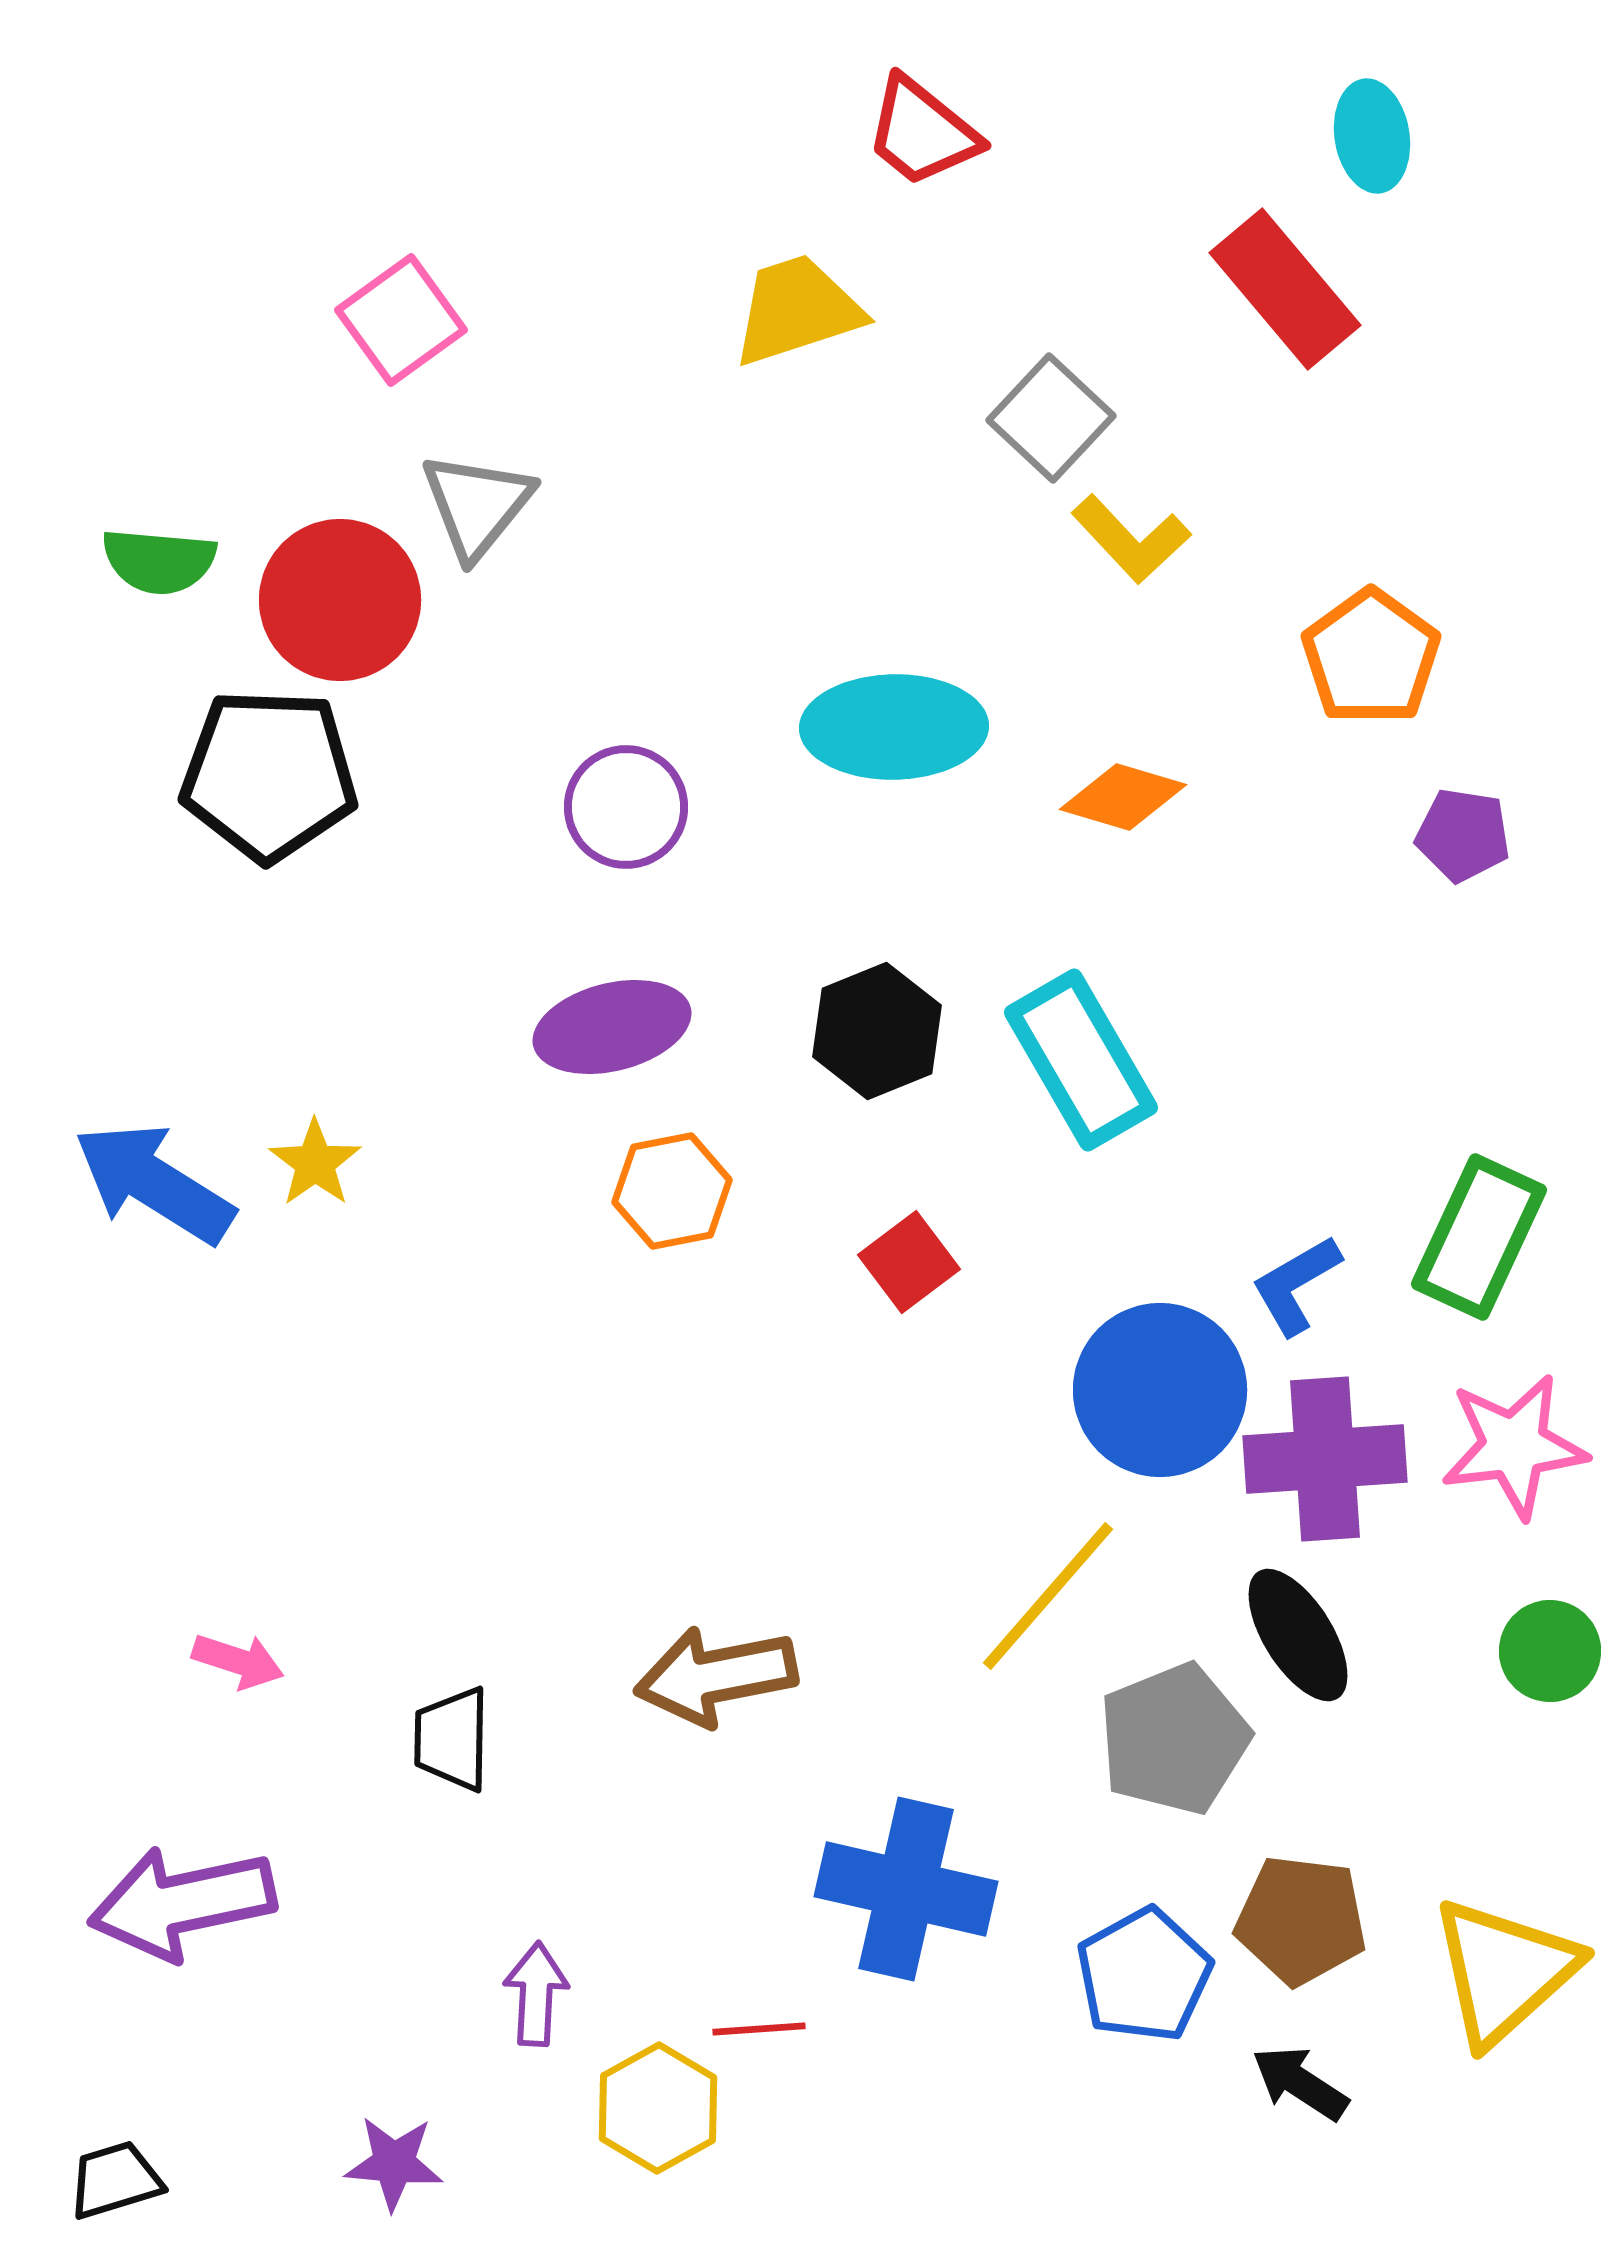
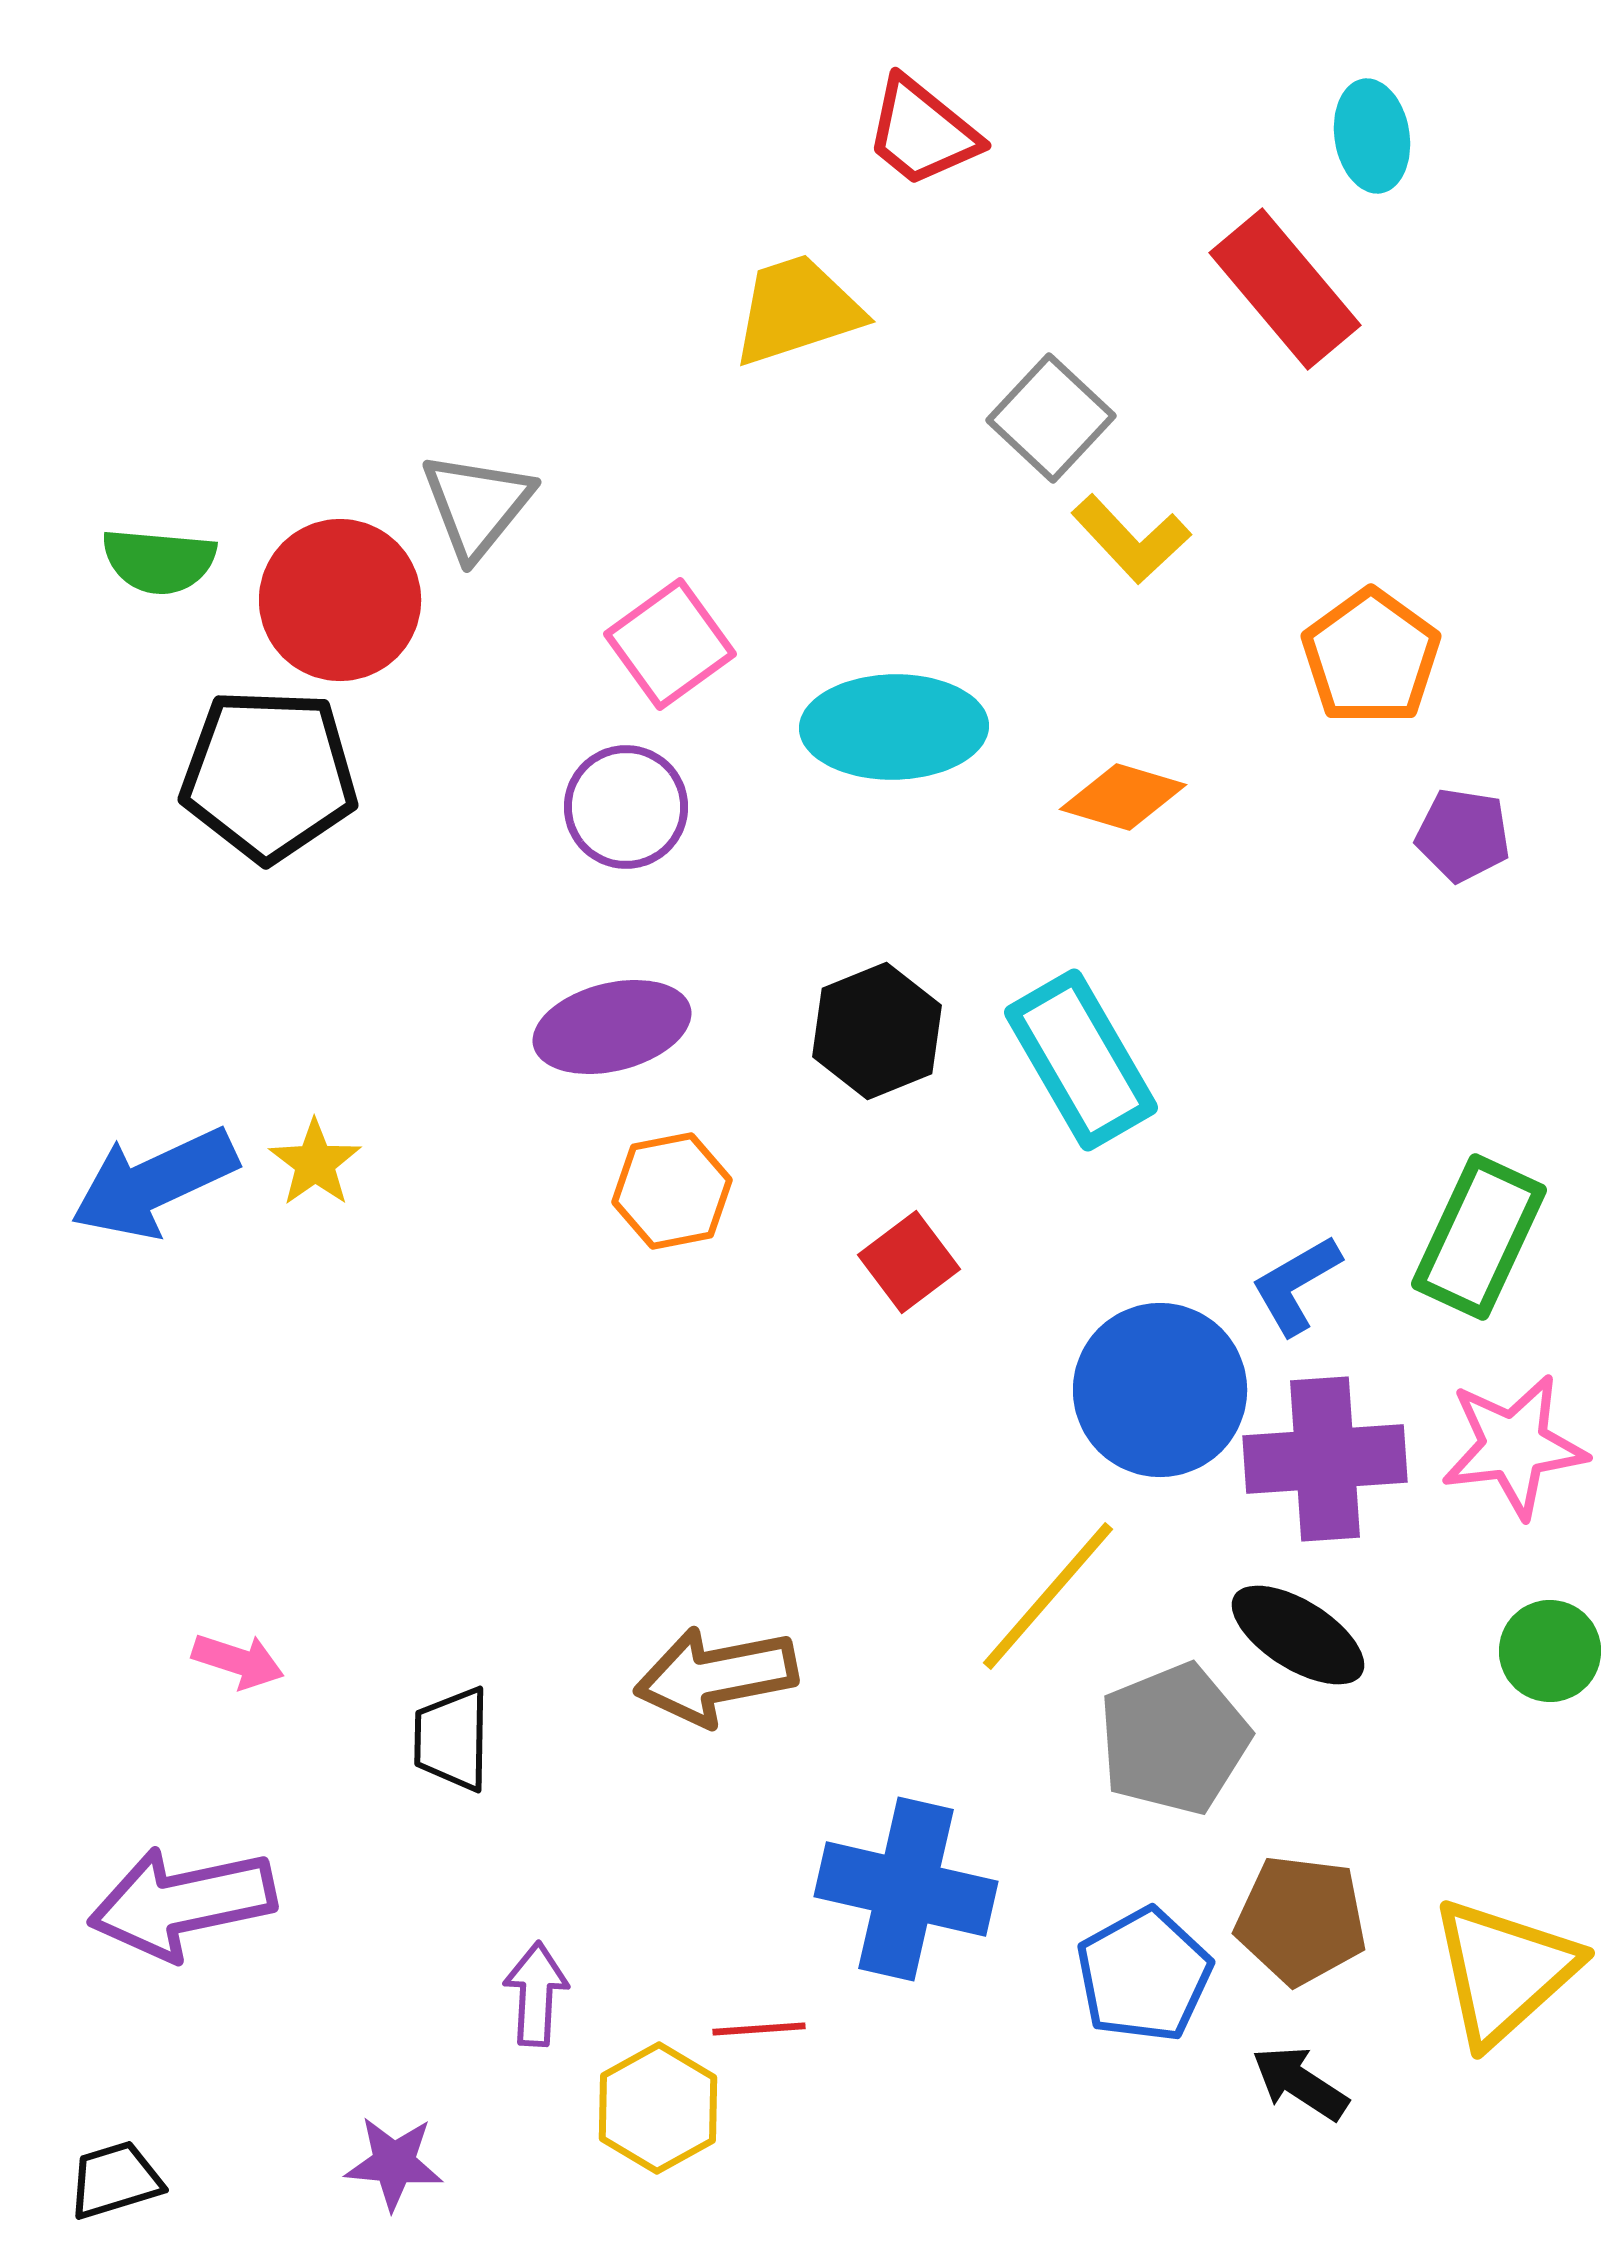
pink square at (401, 320): moved 269 px right, 324 px down
blue arrow at (154, 1183): rotated 57 degrees counterclockwise
black ellipse at (1298, 1635): rotated 26 degrees counterclockwise
